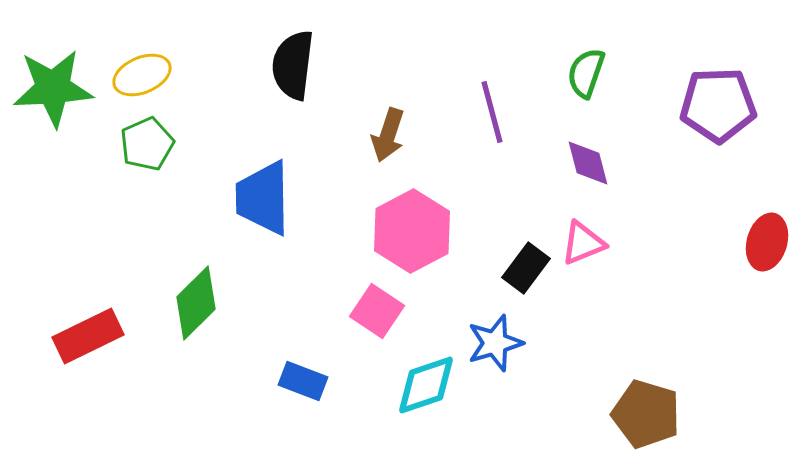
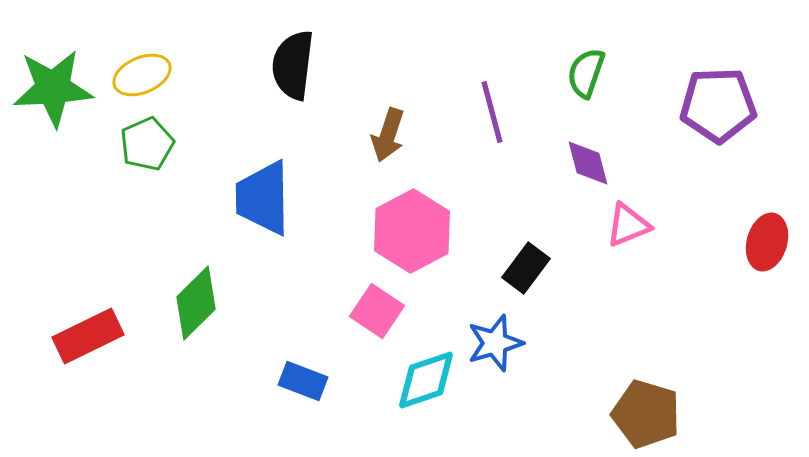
pink triangle: moved 45 px right, 18 px up
cyan diamond: moved 5 px up
